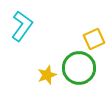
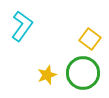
yellow square: moved 4 px left; rotated 30 degrees counterclockwise
green circle: moved 4 px right, 5 px down
